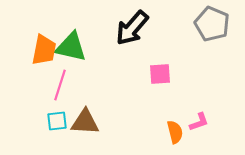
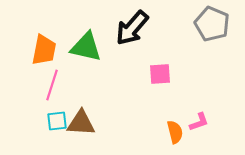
green triangle: moved 15 px right
pink line: moved 8 px left
brown triangle: moved 4 px left, 1 px down
